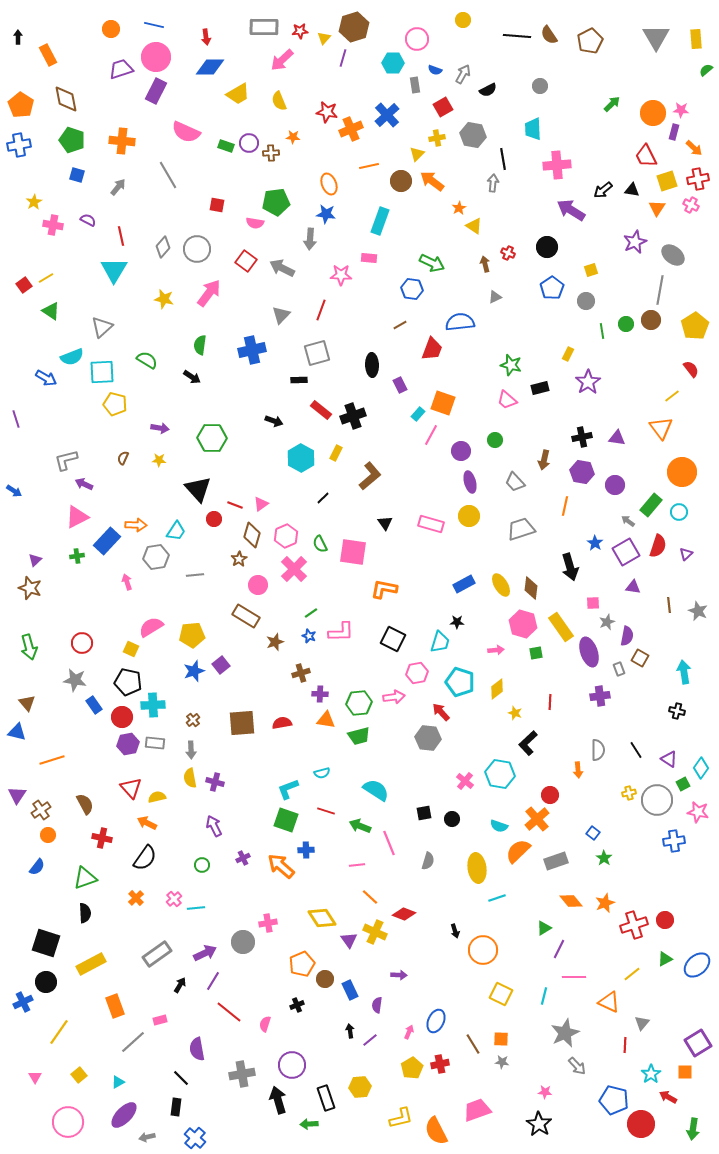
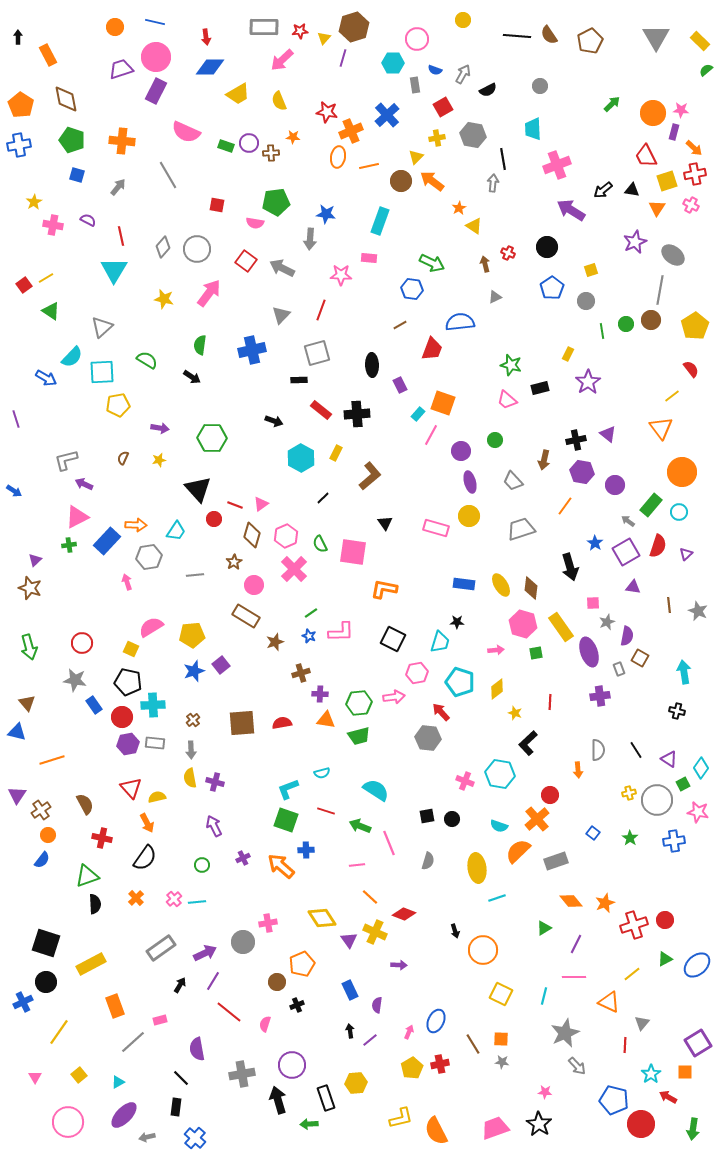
blue line at (154, 25): moved 1 px right, 3 px up
orange circle at (111, 29): moved 4 px right, 2 px up
yellow rectangle at (696, 39): moved 4 px right, 2 px down; rotated 42 degrees counterclockwise
orange cross at (351, 129): moved 2 px down
yellow triangle at (417, 154): moved 1 px left, 3 px down
pink cross at (557, 165): rotated 16 degrees counterclockwise
red cross at (698, 179): moved 3 px left, 5 px up
orange ellipse at (329, 184): moved 9 px right, 27 px up; rotated 30 degrees clockwise
cyan semicircle at (72, 357): rotated 25 degrees counterclockwise
yellow pentagon at (115, 404): moved 3 px right, 1 px down; rotated 25 degrees counterclockwise
black cross at (353, 416): moved 4 px right, 2 px up; rotated 15 degrees clockwise
black cross at (582, 437): moved 6 px left, 3 px down
purple triangle at (617, 438): moved 9 px left, 4 px up; rotated 30 degrees clockwise
yellow star at (159, 460): rotated 16 degrees counterclockwise
gray trapezoid at (515, 482): moved 2 px left, 1 px up
orange line at (565, 506): rotated 24 degrees clockwise
pink rectangle at (431, 524): moved 5 px right, 4 px down
green cross at (77, 556): moved 8 px left, 11 px up
gray hexagon at (156, 557): moved 7 px left
brown star at (239, 559): moved 5 px left, 3 px down
blue rectangle at (464, 584): rotated 35 degrees clockwise
pink circle at (258, 585): moved 4 px left
pink cross at (465, 781): rotated 18 degrees counterclockwise
black square at (424, 813): moved 3 px right, 3 px down
orange arrow at (147, 823): rotated 144 degrees counterclockwise
green star at (604, 858): moved 26 px right, 20 px up
blue semicircle at (37, 867): moved 5 px right, 7 px up
green triangle at (85, 878): moved 2 px right, 2 px up
cyan line at (196, 908): moved 1 px right, 6 px up
black semicircle at (85, 913): moved 10 px right, 9 px up
purple line at (559, 949): moved 17 px right, 5 px up
gray rectangle at (157, 954): moved 4 px right, 6 px up
purple arrow at (399, 975): moved 10 px up
brown circle at (325, 979): moved 48 px left, 3 px down
yellow hexagon at (360, 1087): moved 4 px left, 4 px up
pink trapezoid at (477, 1110): moved 18 px right, 18 px down
